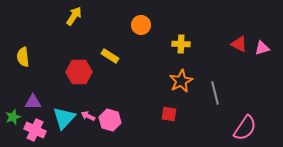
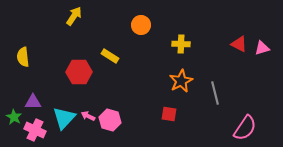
green star: moved 1 px right; rotated 21 degrees counterclockwise
